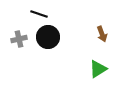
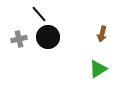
black line: rotated 30 degrees clockwise
brown arrow: rotated 35 degrees clockwise
